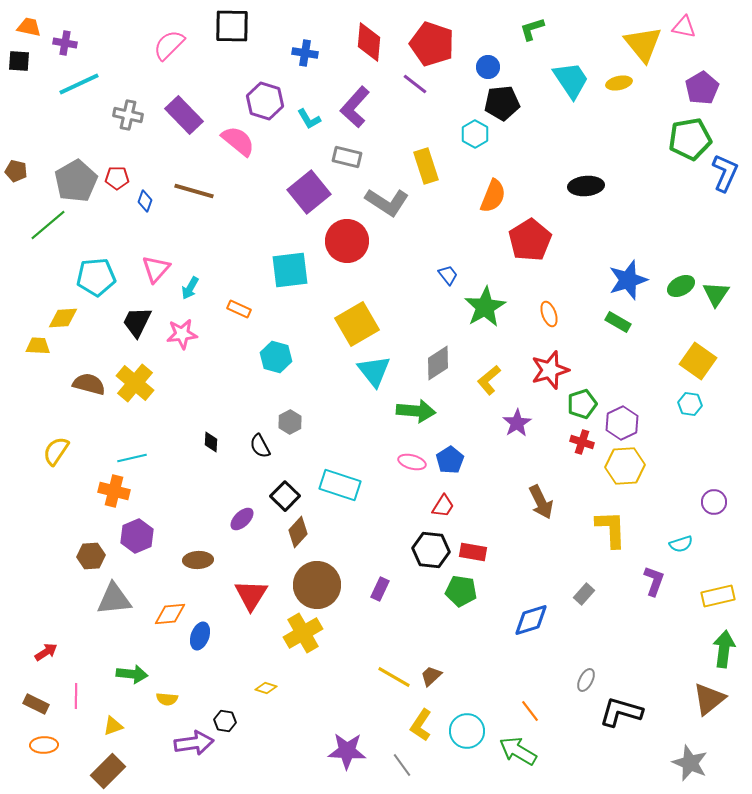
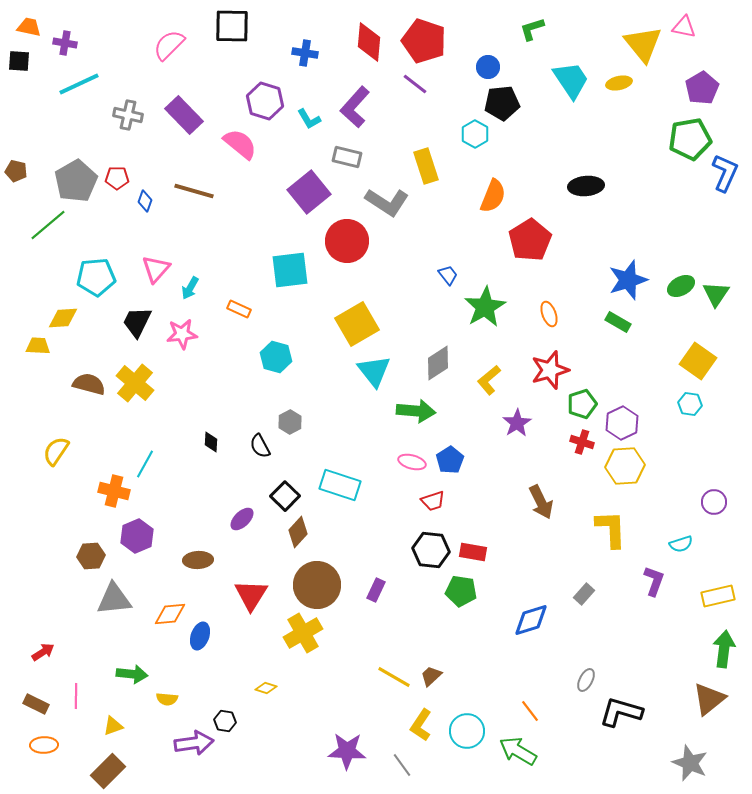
red pentagon at (432, 44): moved 8 px left, 3 px up
pink semicircle at (238, 141): moved 2 px right, 3 px down
cyan line at (132, 458): moved 13 px right, 6 px down; rotated 48 degrees counterclockwise
red trapezoid at (443, 506): moved 10 px left, 5 px up; rotated 40 degrees clockwise
purple rectangle at (380, 589): moved 4 px left, 1 px down
red arrow at (46, 652): moved 3 px left
